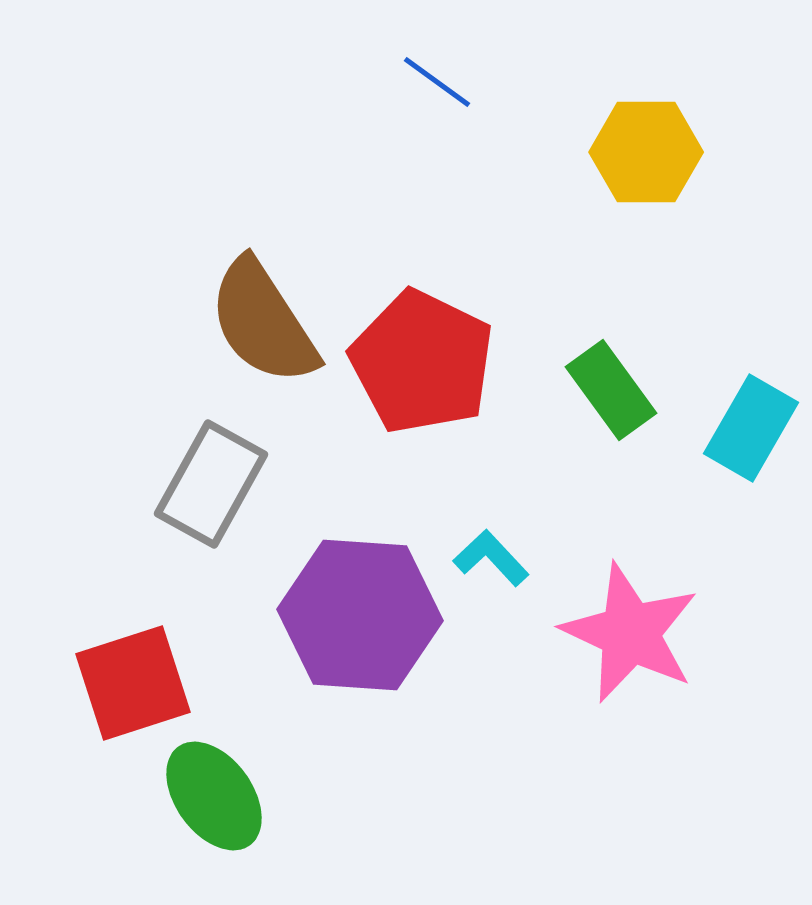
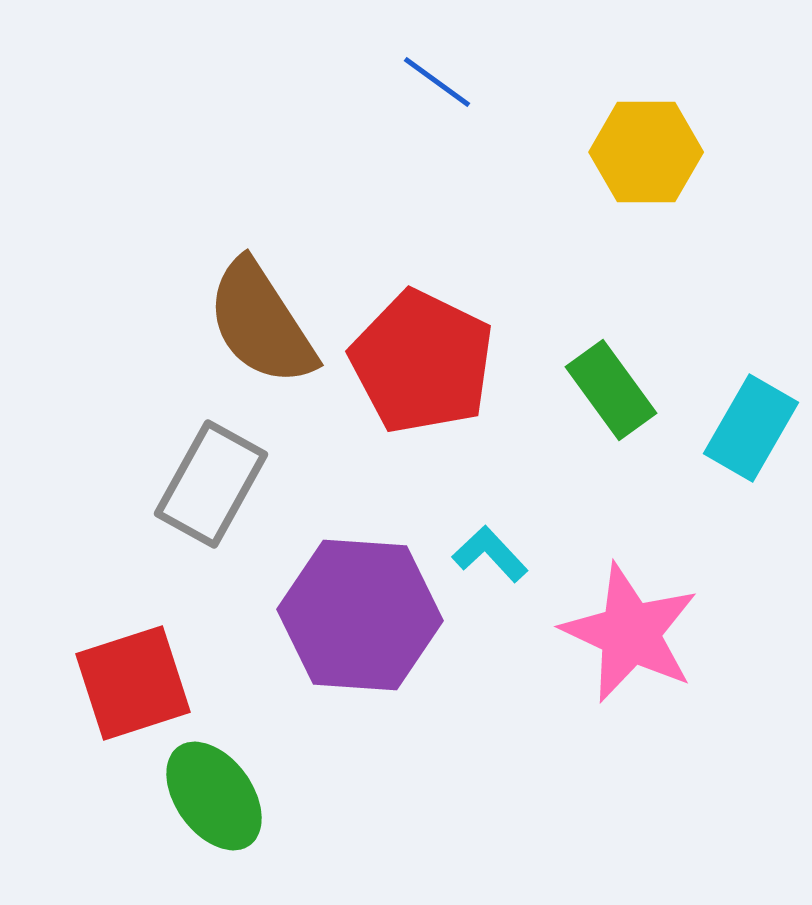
brown semicircle: moved 2 px left, 1 px down
cyan L-shape: moved 1 px left, 4 px up
